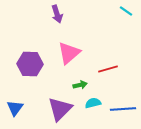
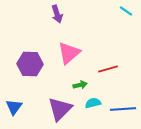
blue triangle: moved 1 px left, 1 px up
